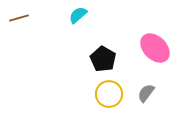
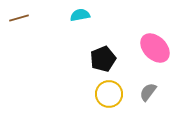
cyan semicircle: moved 2 px right; rotated 30 degrees clockwise
black pentagon: rotated 20 degrees clockwise
gray semicircle: moved 2 px right, 1 px up
